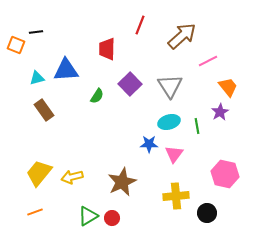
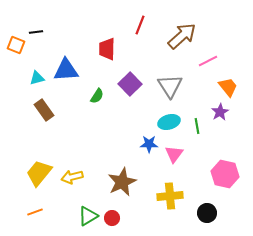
yellow cross: moved 6 px left
